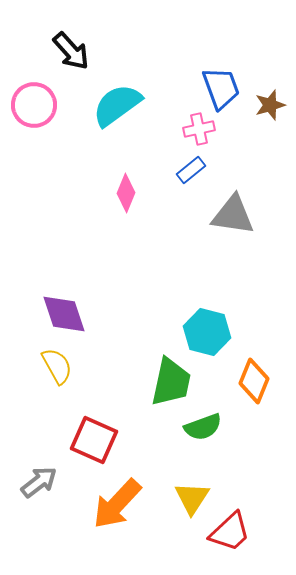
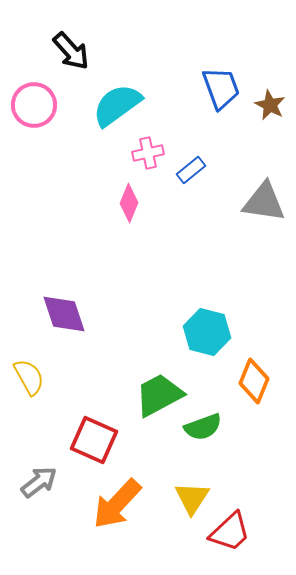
brown star: rotated 28 degrees counterclockwise
pink cross: moved 51 px left, 24 px down
pink diamond: moved 3 px right, 10 px down
gray triangle: moved 31 px right, 13 px up
yellow semicircle: moved 28 px left, 11 px down
green trapezoid: moved 12 px left, 13 px down; rotated 130 degrees counterclockwise
